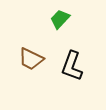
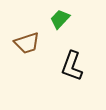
brown trapezoid: moved 4 px left, 16 px up; rotated 44 degrees counterclockwise
